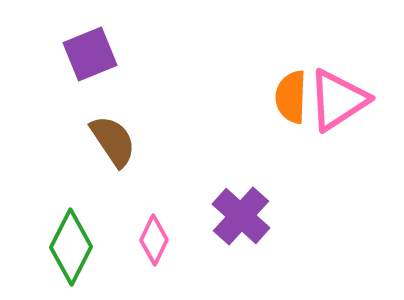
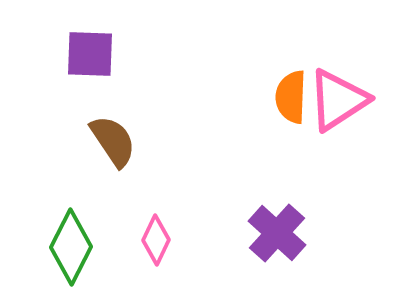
purple square: rotated 24 degrees clockwise
purple cross: moved 36 px right, 17 px down
pink diamond: moved 2 px right
